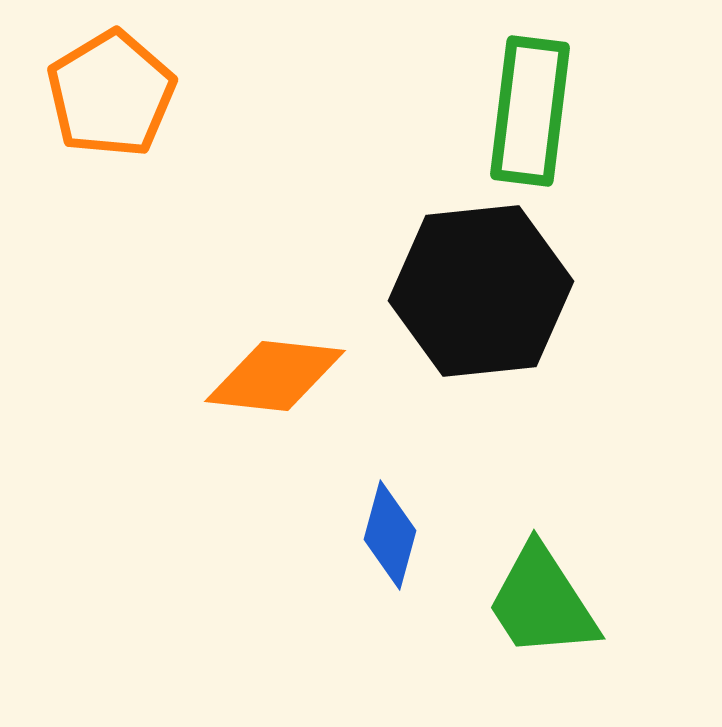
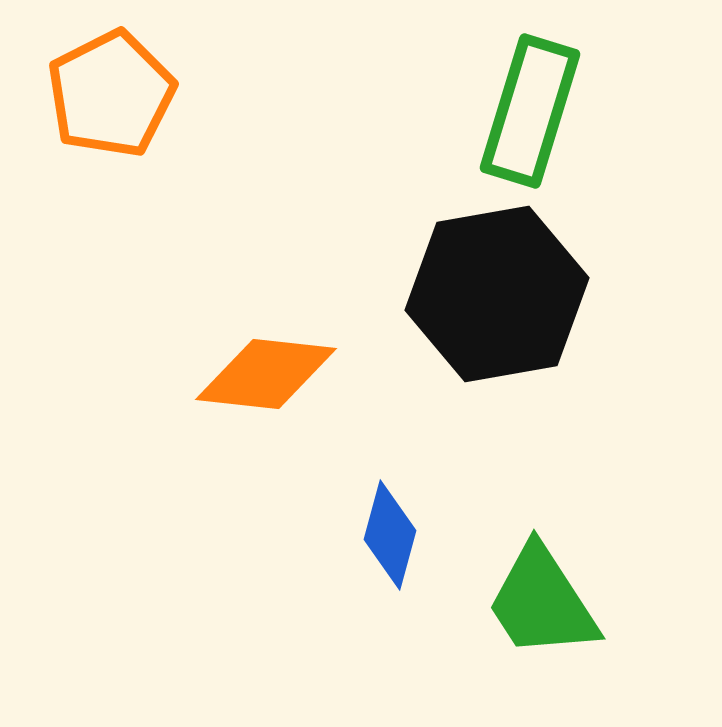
orange pentagon: rotated 4 degrees clockwise
green rectangle: rotated 10 degrees clockwise
black hexagon: moved 16 px right, 3 px down; rotated 4 degrees counterclockwise
orange diamond: moved 9 px left, 2 px up
